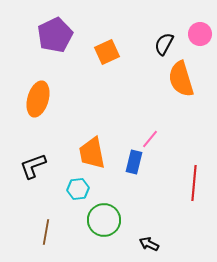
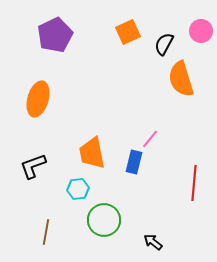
pink circle: moved 1 px right, 3 px up
orange square: moved 21 px right, 20 px up
black arrow: moved 4 px right, 2 px up; rotated 12 degrees clockwise
